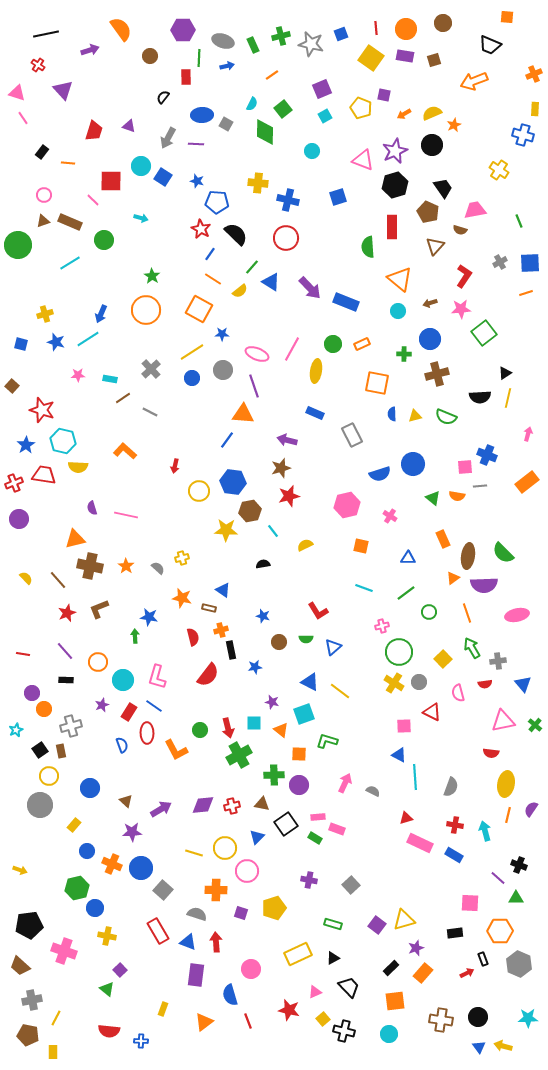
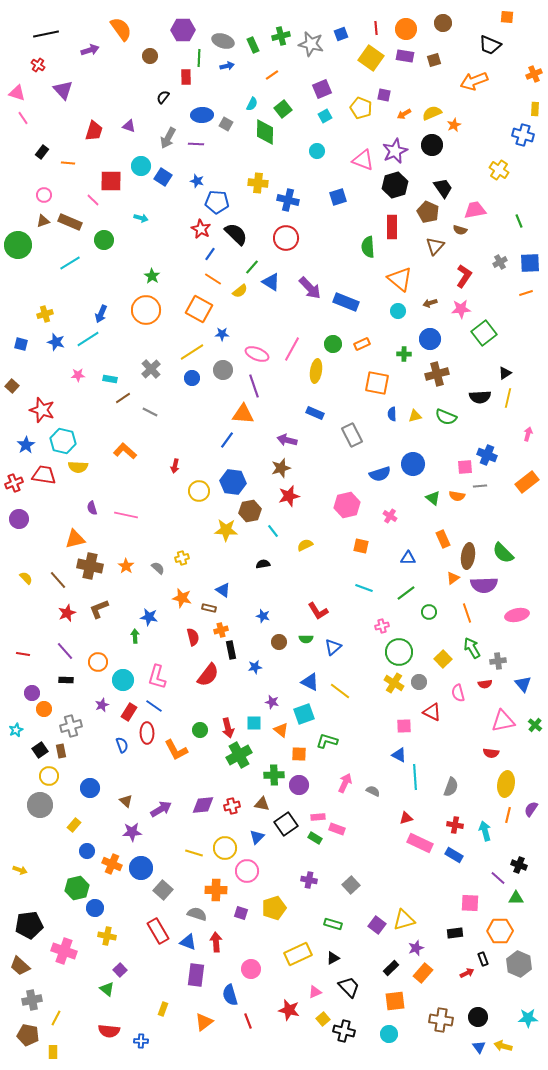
cyan circle at (312, 151): moved 5 px right
